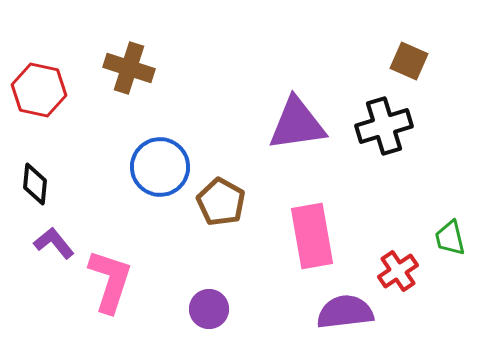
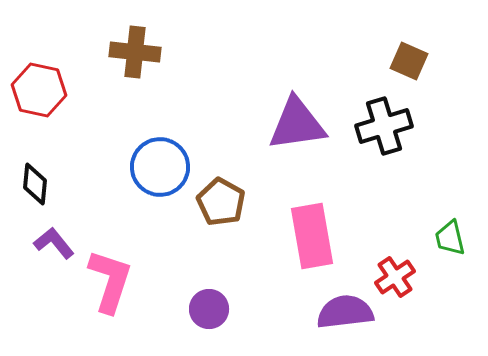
brown cross: moved 6 px right, 16 px up; rotated 12 degrees counterclockwise
red cross: moved 3 px left, 6 px down
